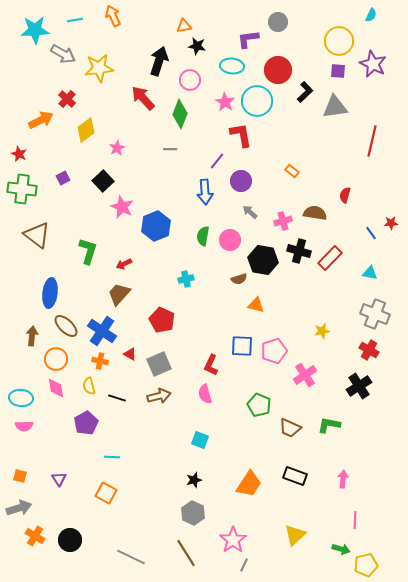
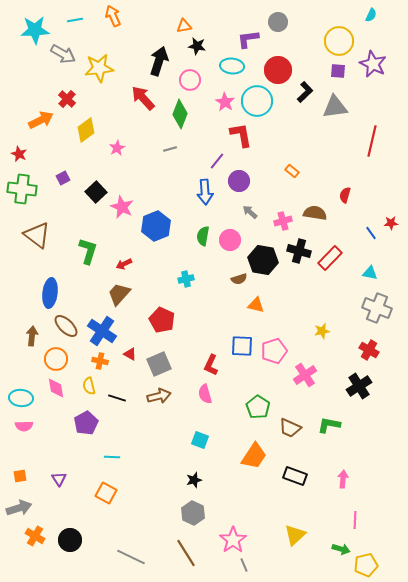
gray line at (170, 149): rotated 16 degrees counterclockwise
black square at (103, 181): moved 7 px left, 11 px down
purple circle at (241, 181): moved 2 px left
gray cross at (375, 314): moved 2 px right, 6 px up
green pentagon at (259, 405): moved 1 px left, 2 px down; rotated 10 degrees clockwise
orange square at (20, 476): rotated 24 degrees counterclockwise
orange trapezoid at (249, 484): moved 5 px right, 28 px up
gray line at (244, 565): rotated 48 degrees counterclockwise
